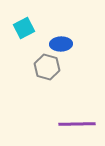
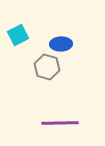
cyan square: moved 6 px left, 7 px down
purple line: moved 17 px left, 1 px up
